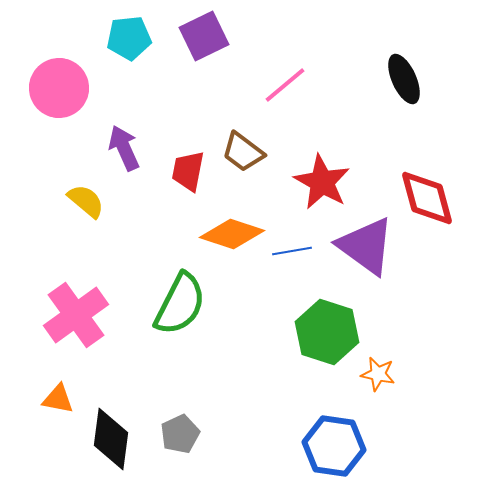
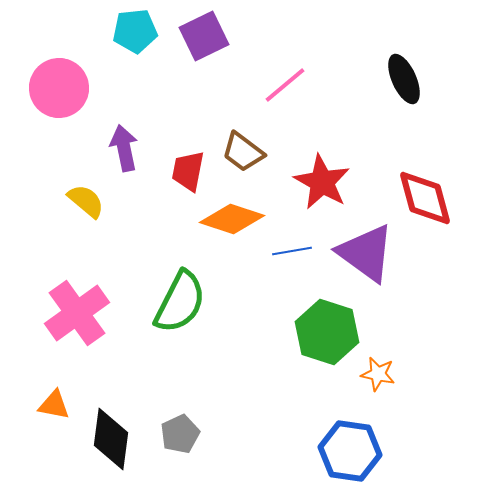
cyan pentagon: moved 6 px right, 7 px up
purple arrow: rotated 12 degrees clockwise
red diamond: moved 2 px left
orange diamond: moved 15 px up
purple triangle: moved 7 px down
green semicircle: moved 2 px up
pink cross: moved 1 px right, 2 px up
orange triangle: moved 4 px left, 6 px down
blue hexagon: moved 16 px right, 5 px down
